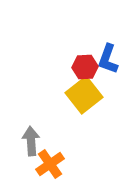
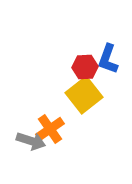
gray arrow: rotated 112 degrees clockwise
orange cross: moved 35 px up
